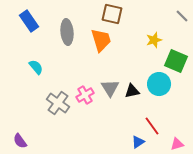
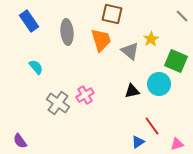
yellow star: moved 3 px left, 1 px up; rotated 14 degrees counterclockwise
gray triangle: moved 20 px right, 37 px up; rotated 18 degrees counterclockwise
